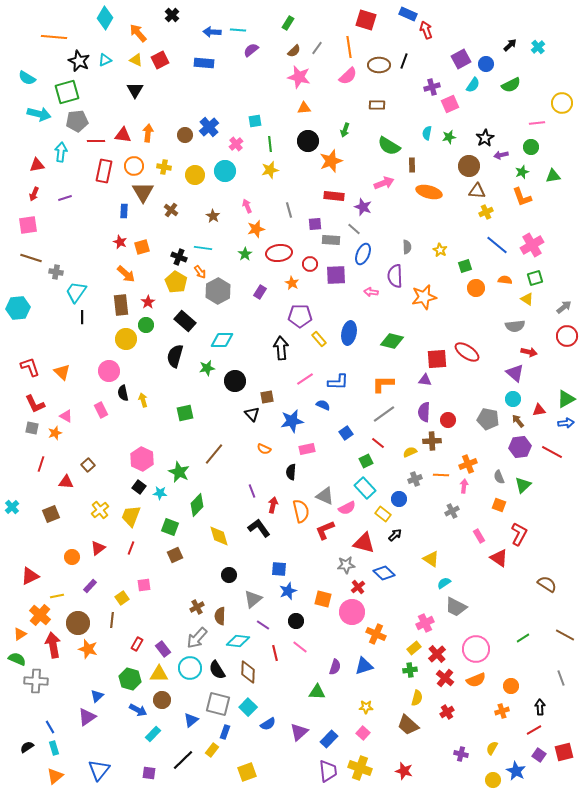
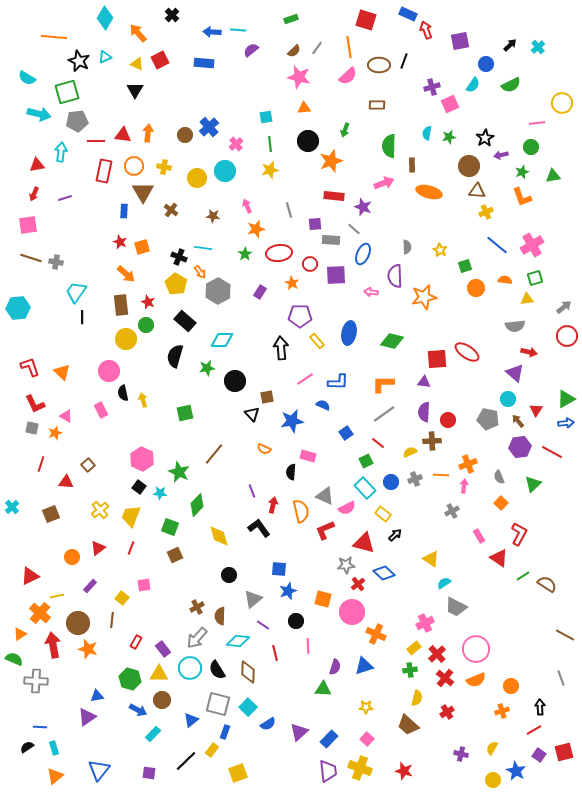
green rectangle at (288, 23): moved 3 px right, 4 px up; rotated 40 degrees clockwise
purple square at (461, 59): moved 1 px left, 18 px up; rotated 18 degrees clockwise
cyan triangle at (105, 60): moved 3 px up
yellow triangle at (136, 60): moved 1 px right, 4 px down
cyan square at (255, 121): moved 11 px right, 4 px up
green semicircle at (389, 146): rotated 60 degrees clockwise
yellow circle at (195, 175): moved 2 px right, 3 px down
brown star at (213, 216): rotated 24 degrees counterclockwise
gray cross at (56, 272): moved 10 px up
yellow pentagon at (176, 282): moved 2 px down
yellow triangle at (527, 299): rotated 40 degrees counterclockwise
red star at (148, 302): rotated 16 degrees counterclockwise
yellow rectangle at (319, 339): moved 2 px left, 2 px down
purple triangle at (425, 380): moved 1 px left, 2 px down
cyan circle at (513, 399): moved 5 px left
red triangle at (539, 410): moved 3 px left; rotated 48 degrees counterclockwise
pink rectangle at (307, 449): moved 1 px right, 7 px down; rotated 28 degrees clockwise
green triangle at (523, 485): moved 10 px right, 1 px up
blue circle at (399, 499): moved 8 px left, 17 px up
orange square at (499, 505): moved 2 px right, 2 px up; rotated 24 degrees clockwise
red cross at (358, 587): moved 3 px up
yellow square at (122, 598): rotated 16 degrees counterclockwise
orange cross at (40, 615): moved 2 px up
green line at (523, 638): moved 62 px up
red rectangle at (137, 644): moved 1 px left, 2 px up
pink line at (300, 647): moved 8 px right, 1 px up; rotated 49 degrees clockwise
green semicircle at (17, 659): moved 3 px left
green triangle at (317, 692): moved 6 px right, 3 px up
blue triangle at (97, 696): rotated 32 degrees clockwise
blue line at (50, 727): moved 10 px left; rotated 56 degrees counterclockwise
pink square at (363, 733): moved 4 px right, 6 px down
black line at (183, 760): moved 3 px right, 1 px down
yellow square at (247, 772): moved 9 px left, 1 px down
